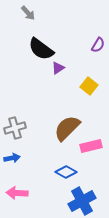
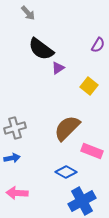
pink rectangle: moved 1 px right, 5 px down; rotated 35 degrees clockwise
